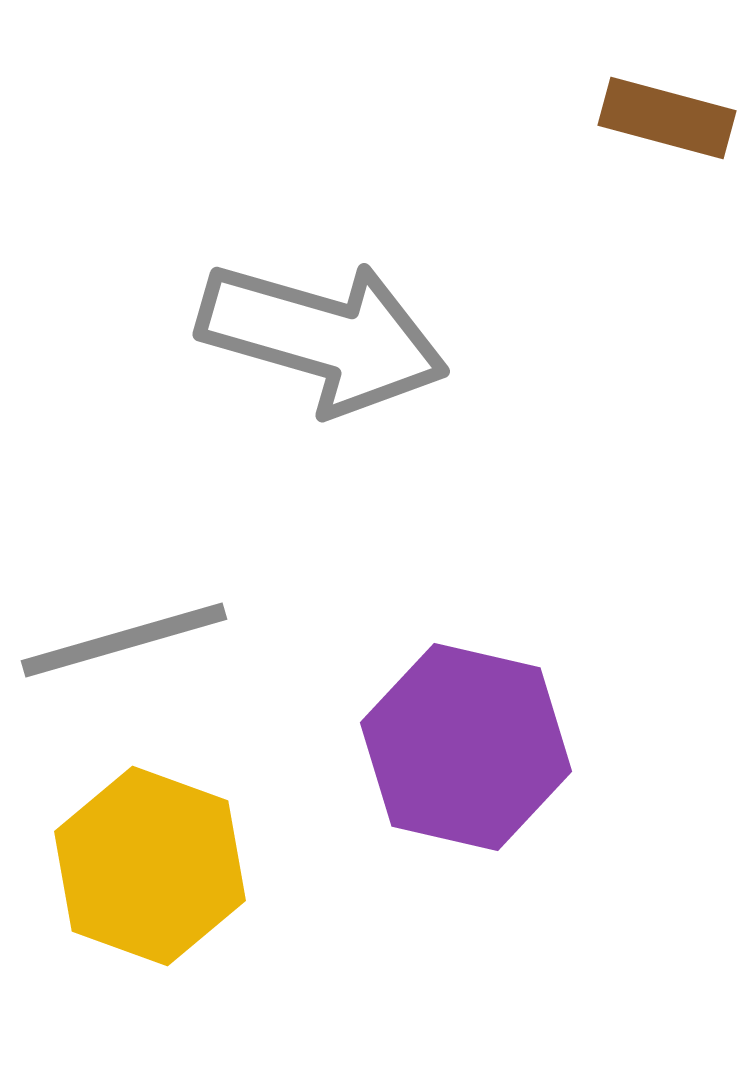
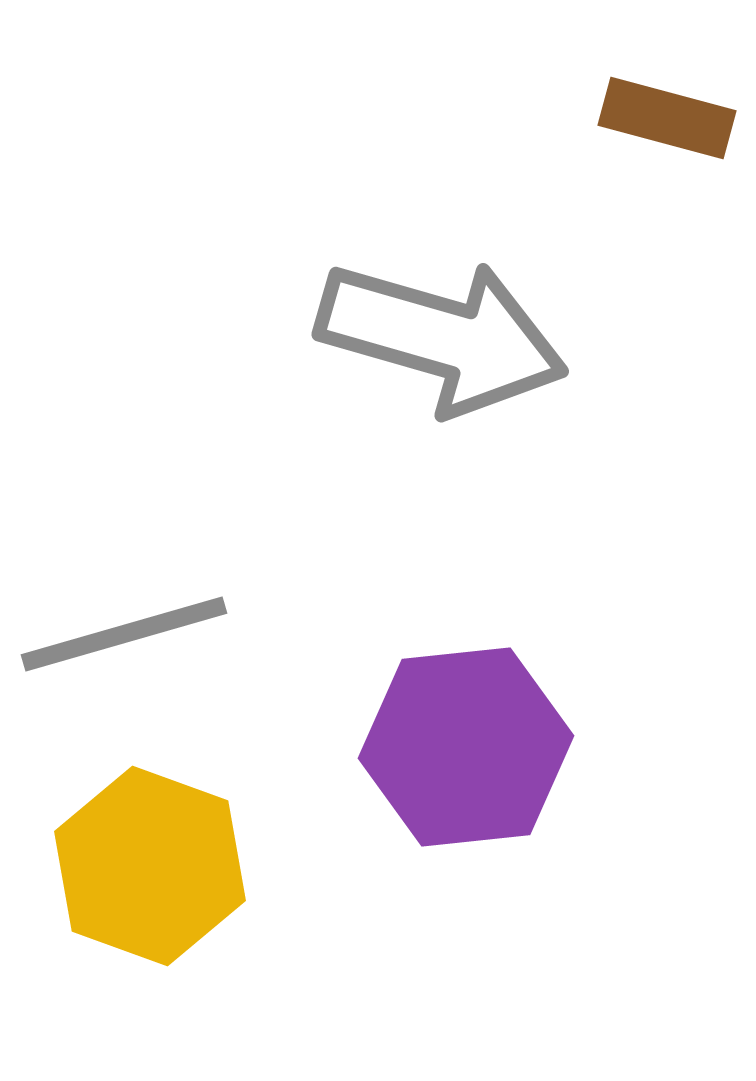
gray arrow: moved 119 px right
gray line: moved 6 px up
purple hexagon: rotated 19 degrees counterclockwise
